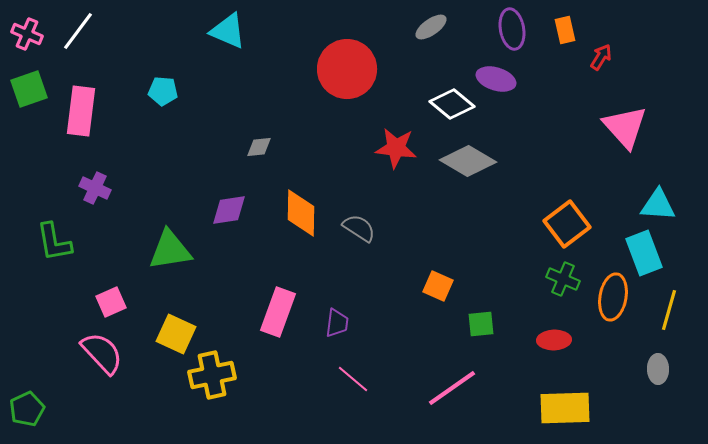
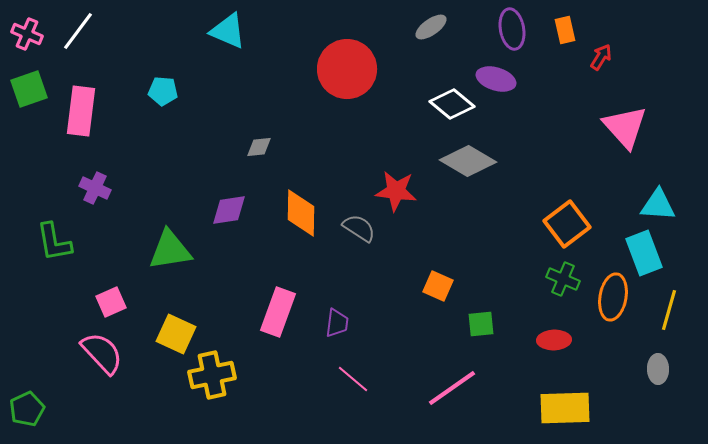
red star at (396, 148): moved 43 px down
